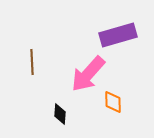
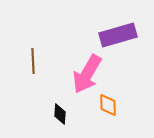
brown line: moved 1 px right, 1 px up
pink arrow: moved 1 px left; rotated 12 degrees counterclockwise
orange diamond: moved 5 px left, 3 px down
